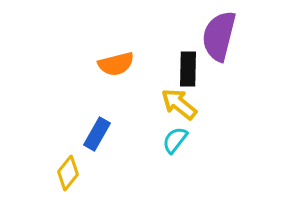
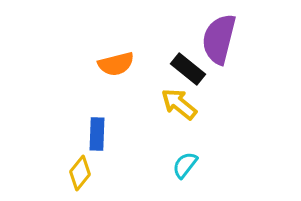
purple semicircle: moved 3 px down
black rectangle: rotated 52 degrees counterclockwise
blue rectangle: rotated 28 degrees counterclockwise
cyan semicircle: moved 10 px right, 25 px down
yellow diamond: moved 12 px right
